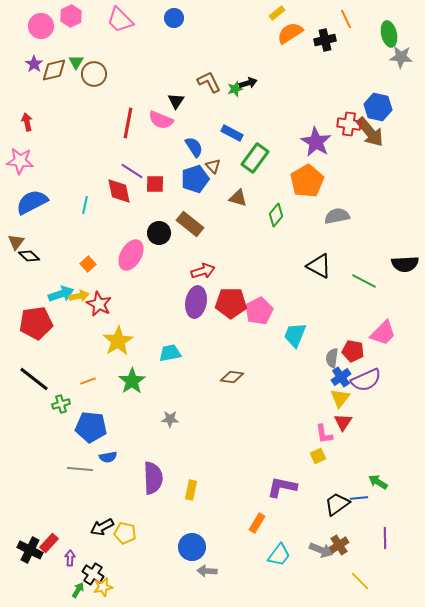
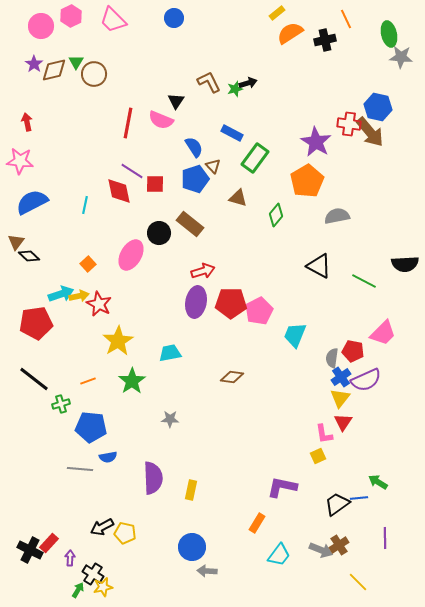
pink trapezoid at (120, 20): moved 7 px left
yellow line at (360, 581): moved 2 px left, 1 px down
